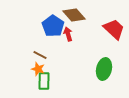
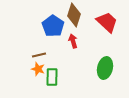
brown diamond: rotated 60 degrees clockwise
red trapezoid: moved 7 px left, 7 px up
red arrow: moved 5 px right, 7 px down
brown line: moved 1 px left; rotated 40 degrees counterclockwise
green ellipse: moved 1 px right, 1 px up
green rectangle: moved 8 px right, 4 px up
